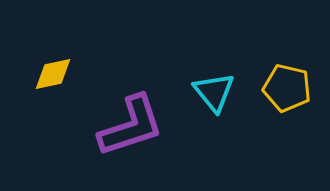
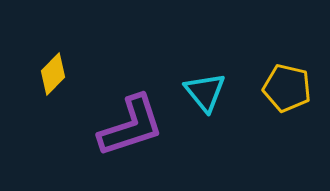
yellow diamond: rotated 33 degrees counterclockwise
cyan triangle: moved 9 px left
